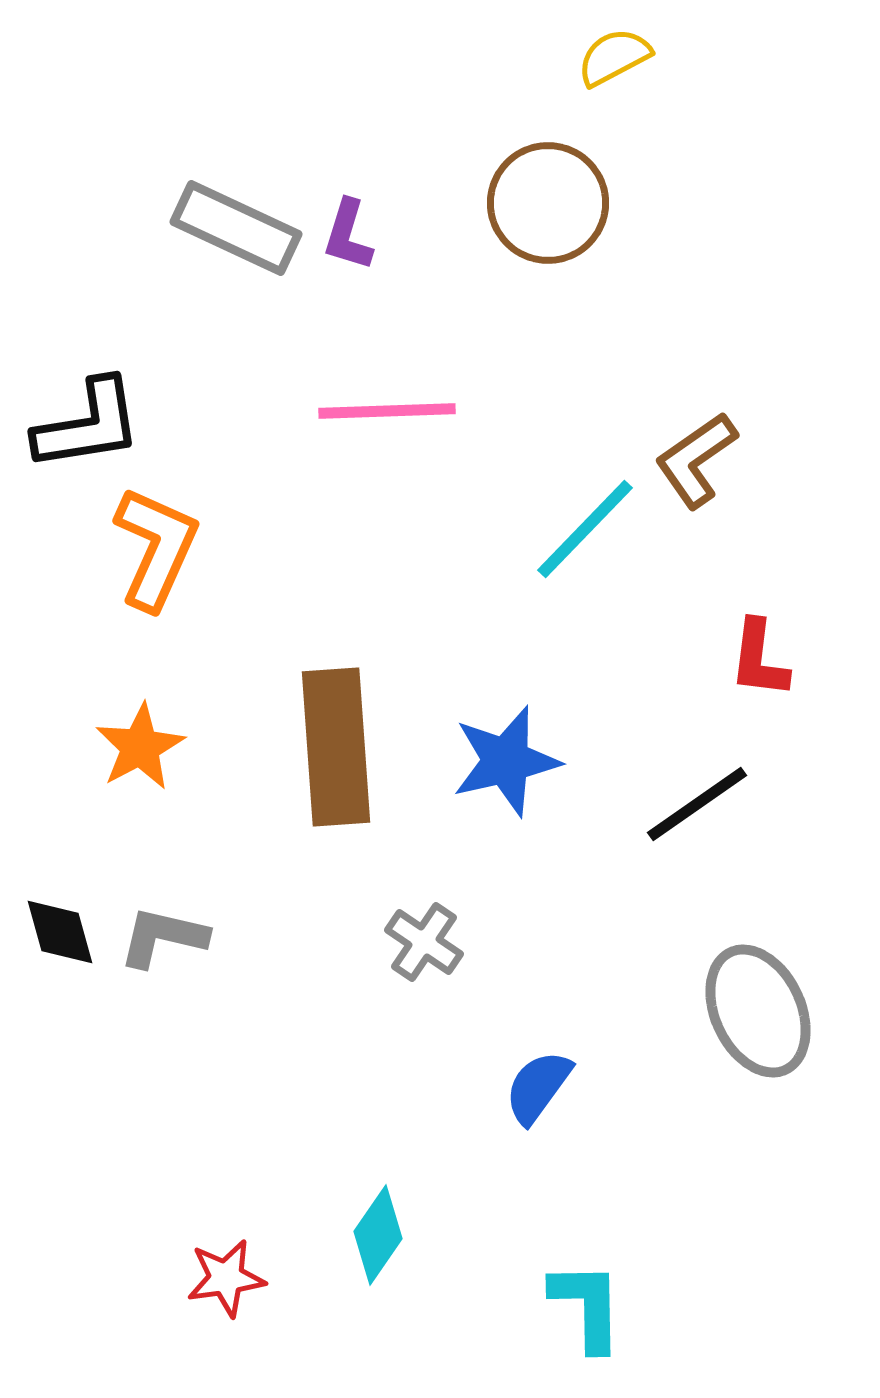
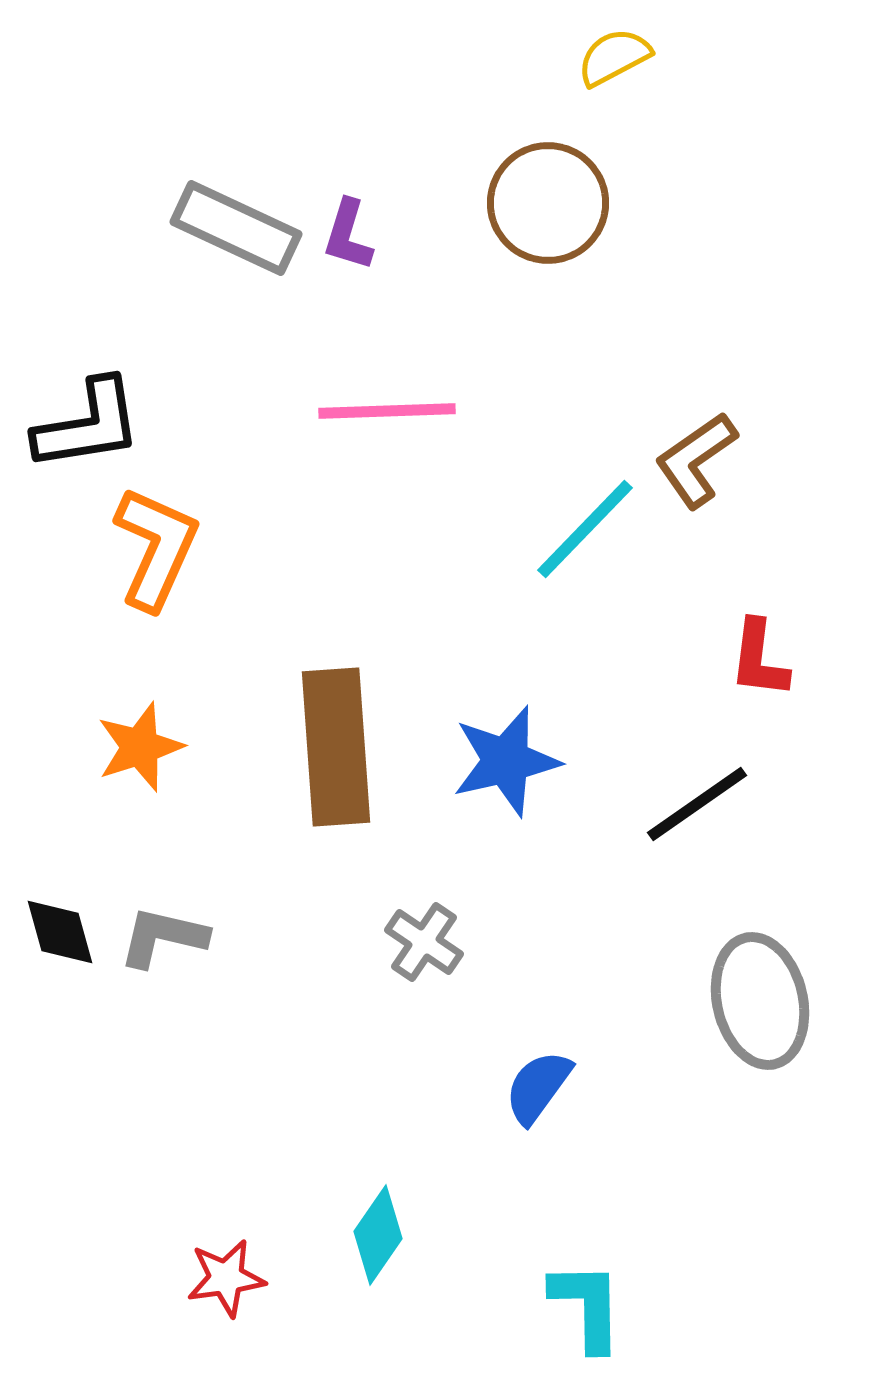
orange star: rotated 10 degrees clockwise
gray ellipse: moved 2 px right, 10 px up; rotated 12 degrees clockwise
